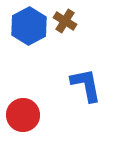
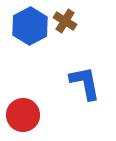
blue hexagon: moved 1 px right
blue L-shape: moved 1 px left, 2 px up
